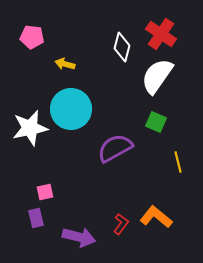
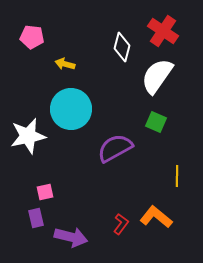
red cross: moved 2 px right, 3 px up
white star: moved 2 px left, 8 px down
yellow line: moved 1 px left, 14 px down; rotated 15 degrees clockwise
purple arrow: moved 8 px left
